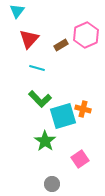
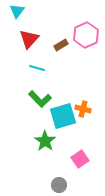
gray circle: moved 7 px right, 1 px down
